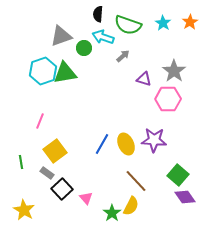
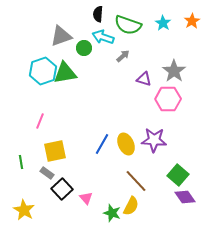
orange star: moved 2 px right, 1 px up
yellow square: rotated 25 degrees clockwise
green star: rotated 18 degrees counterclockwise
